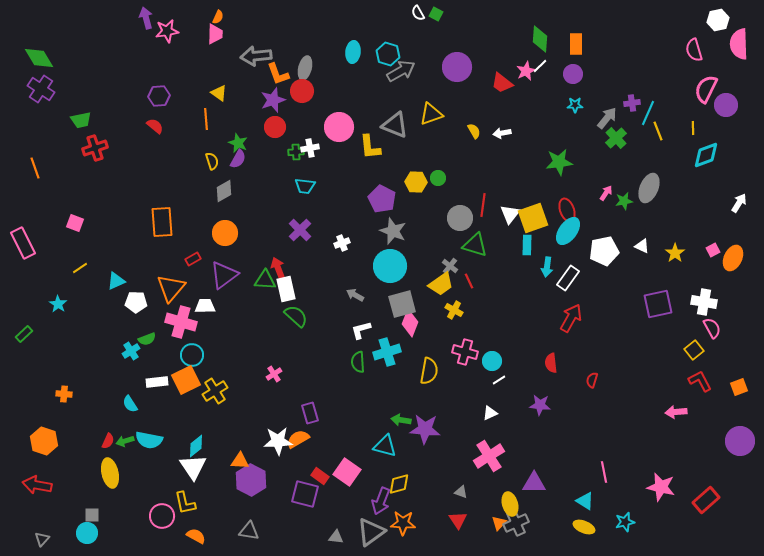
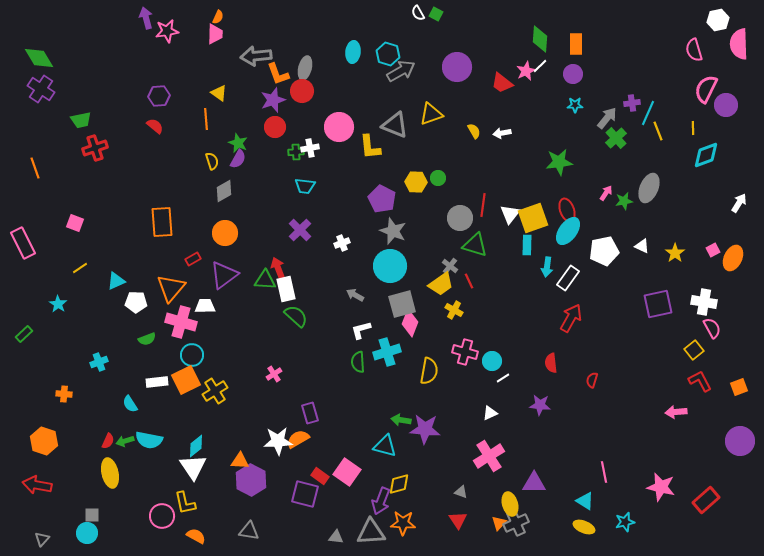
cyan cross at (131, 351): moved 32 px left, 11 px down; rotated 12 degrees clockwise
white line at (499, 380): moved 4 px right, 2 px up
gray triangle at (371, 532): rotated 32 degrees clockwise
